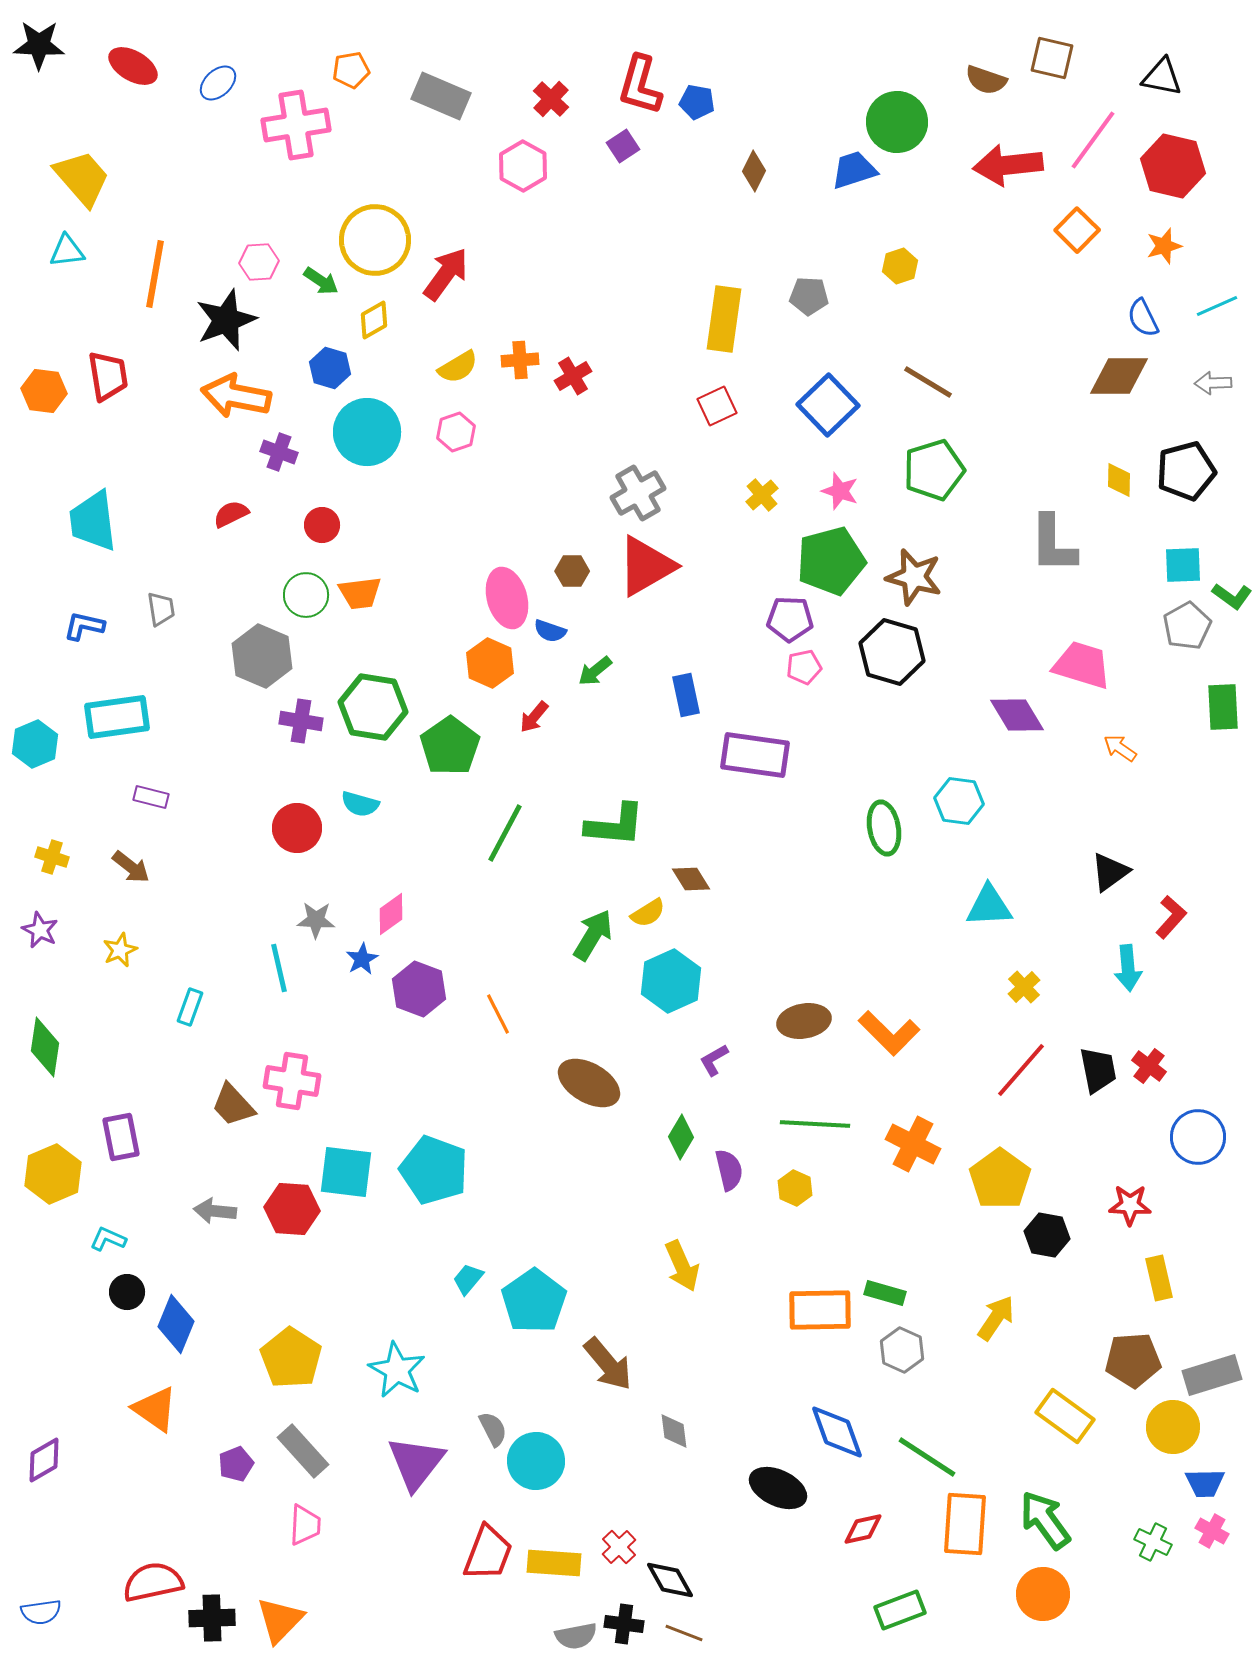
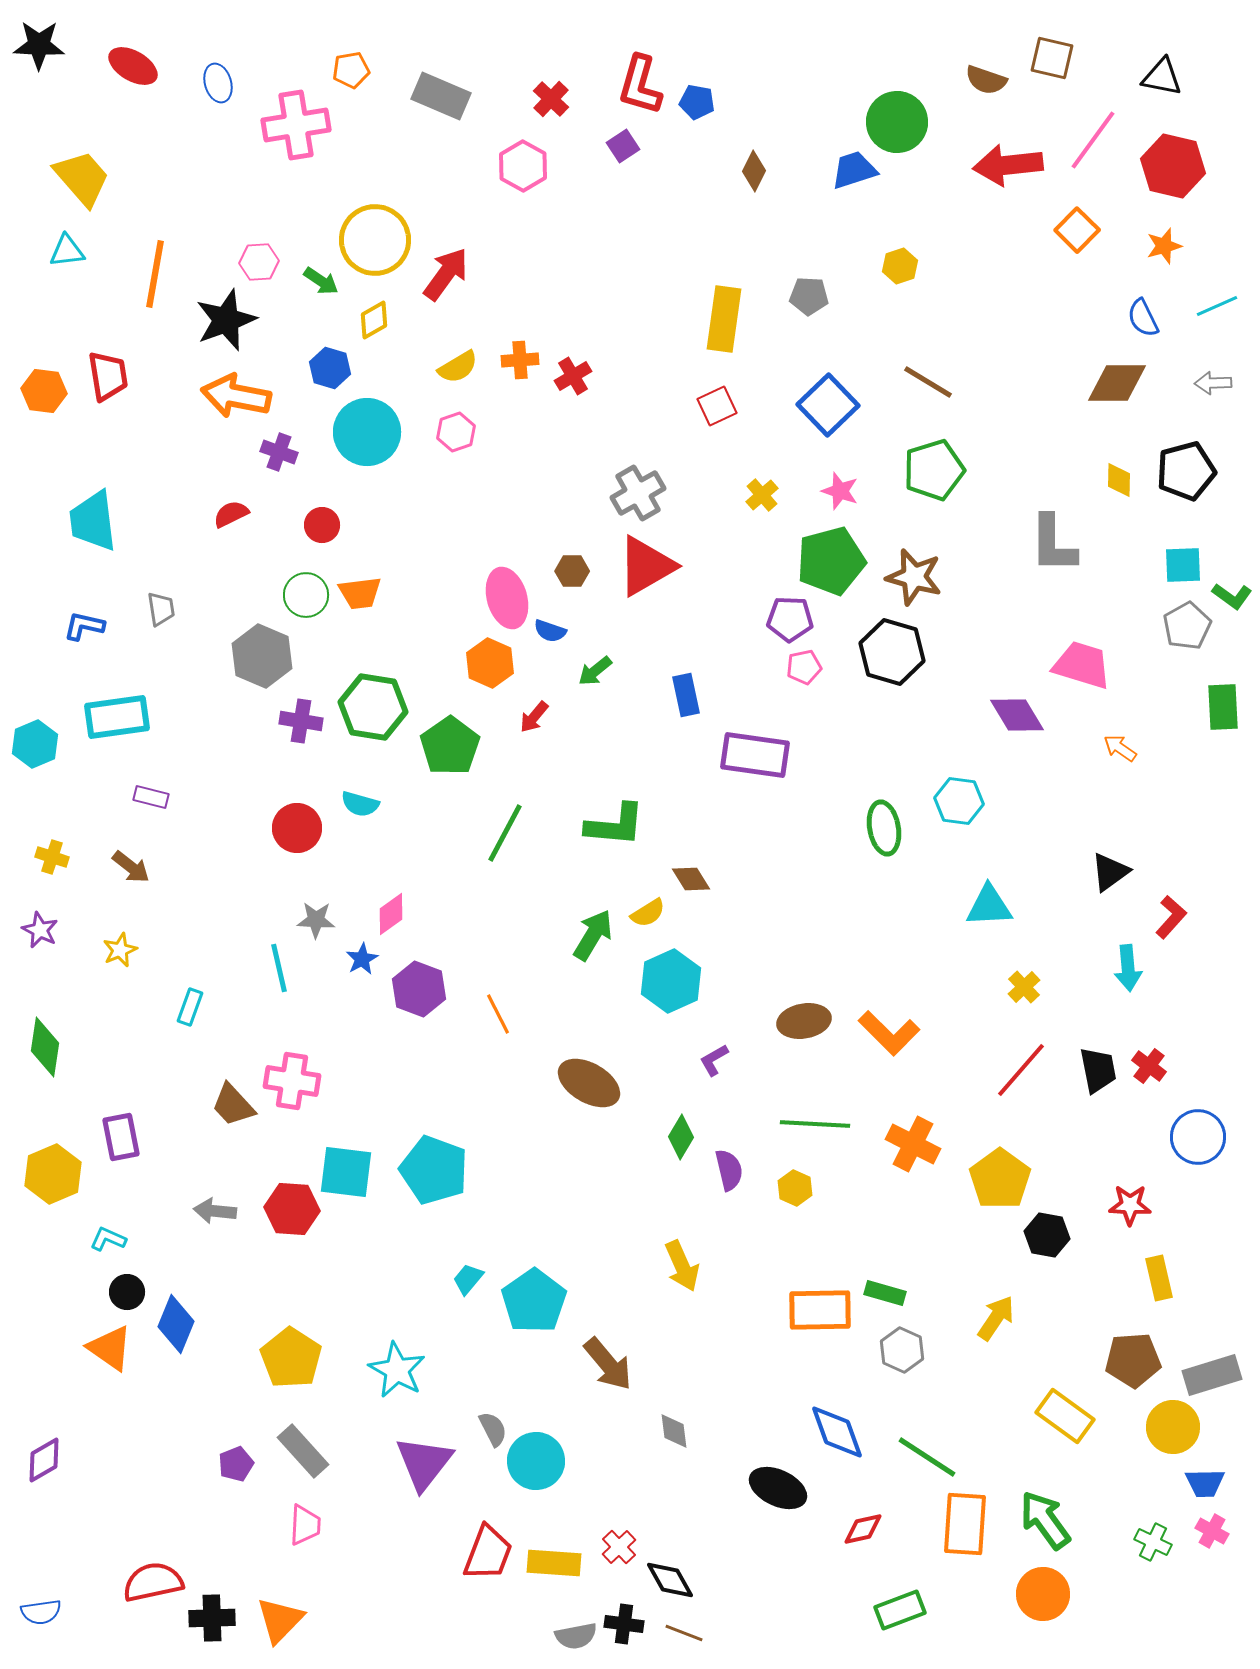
blue ellipse at (218, 83): rotated 63 degrees counterclockwise
brown diamond at (1119, 376): moved 2 px left, 7 px down
orange triangle at (155, 1409): moved 45 px left, 61 px up
purple triangle at (416, 1463): moved 8 px right
